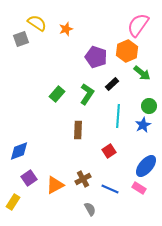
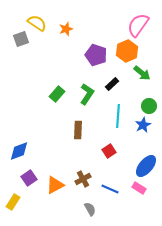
purple pentagon: moved 2 px up
